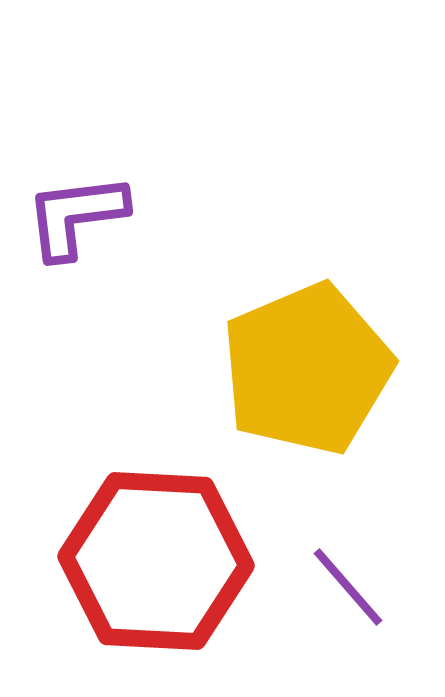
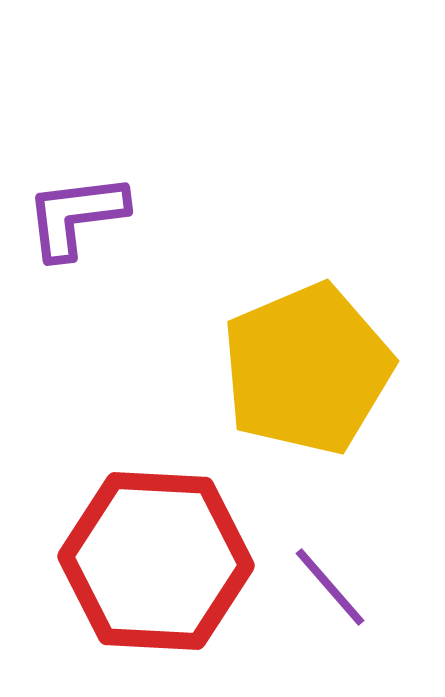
purple line: moved 18 px left
